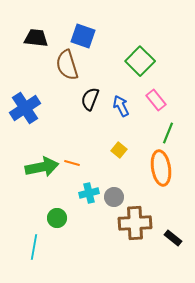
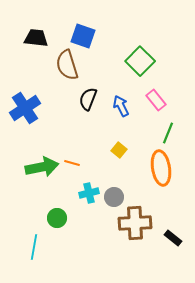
black semicircle: moved 2 px left
